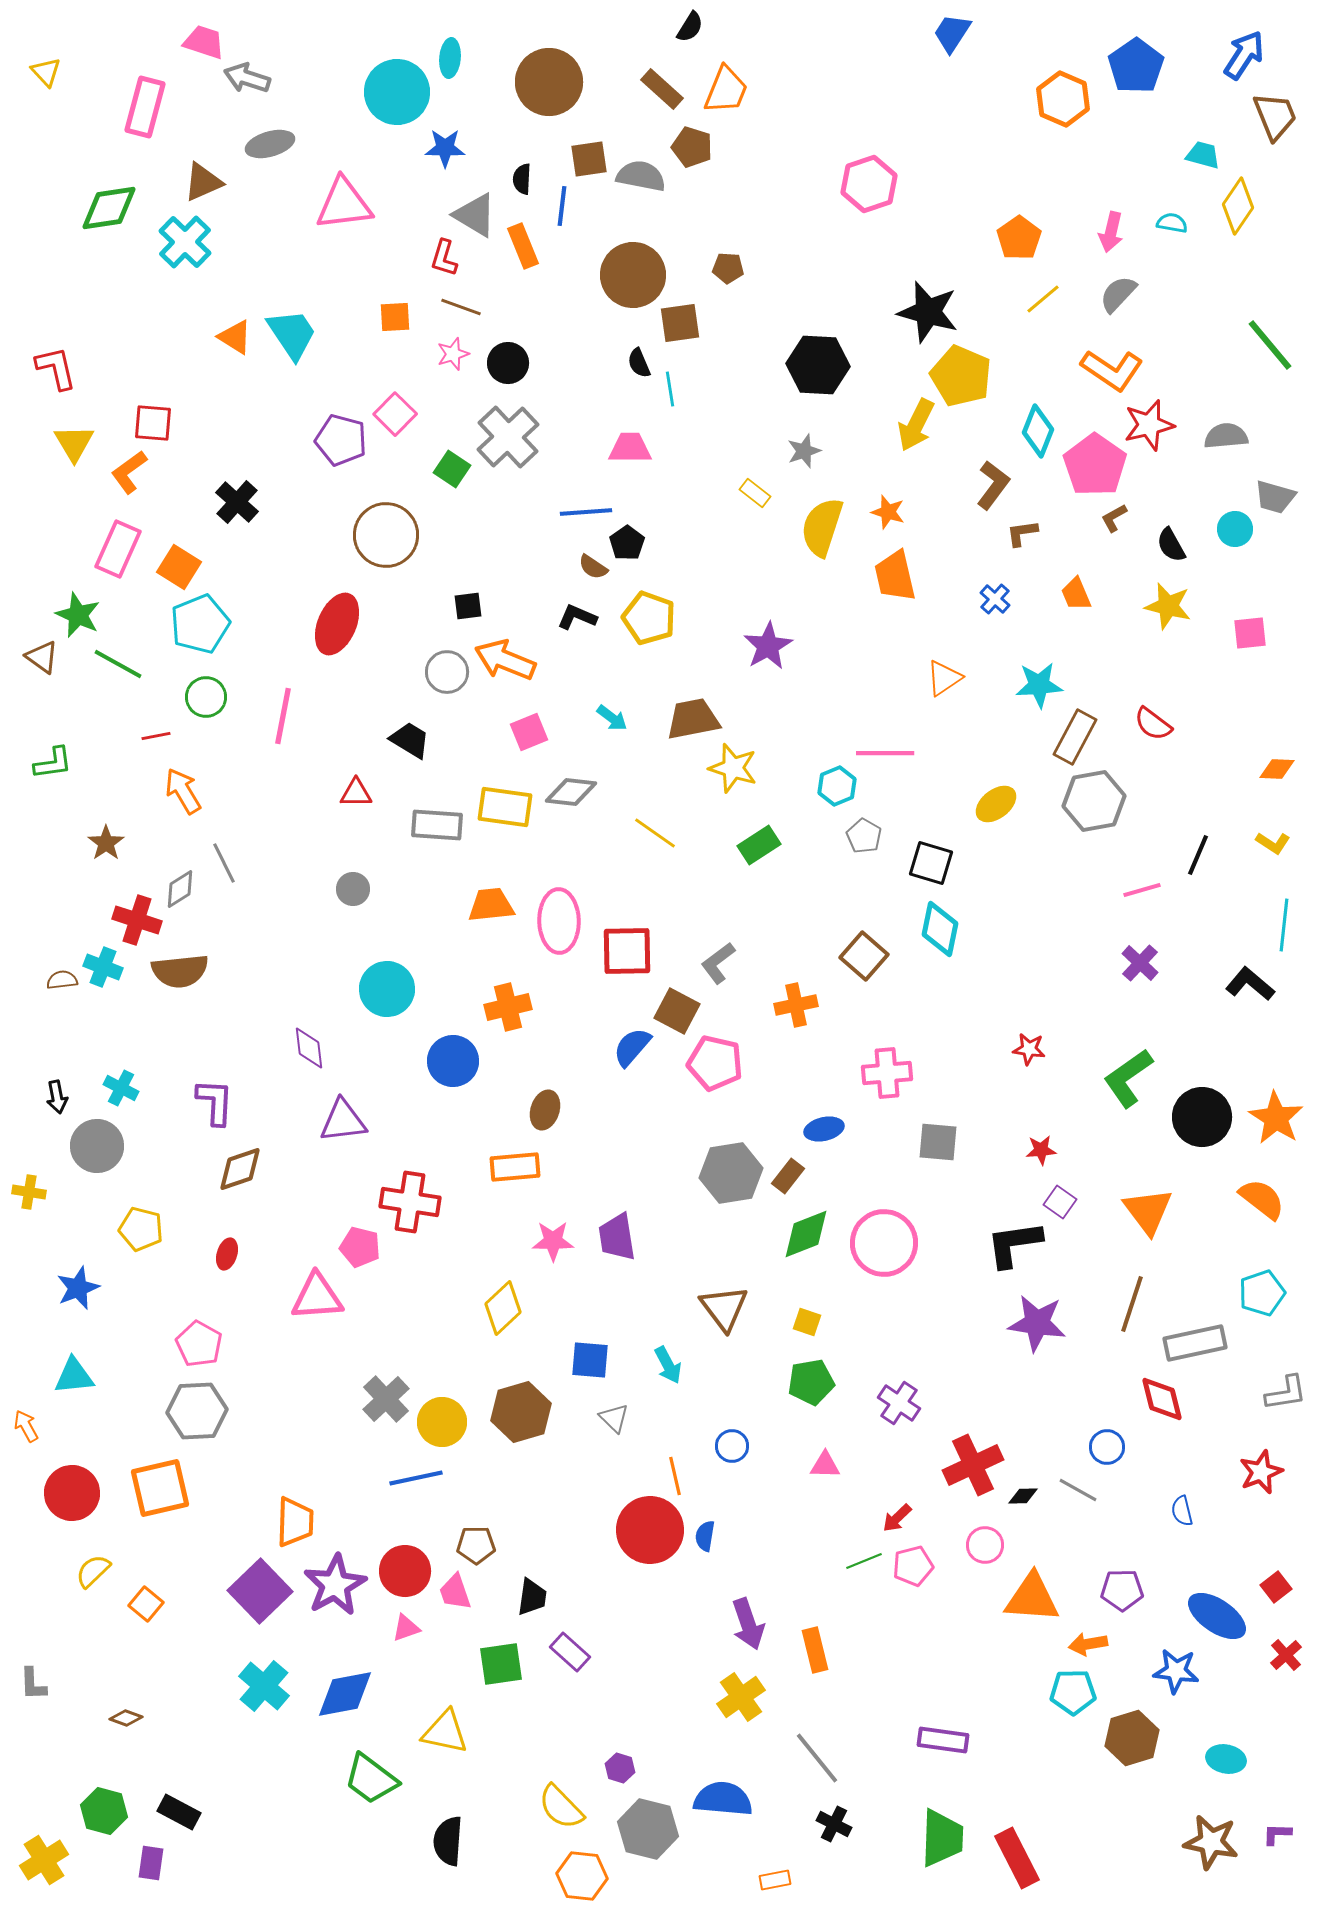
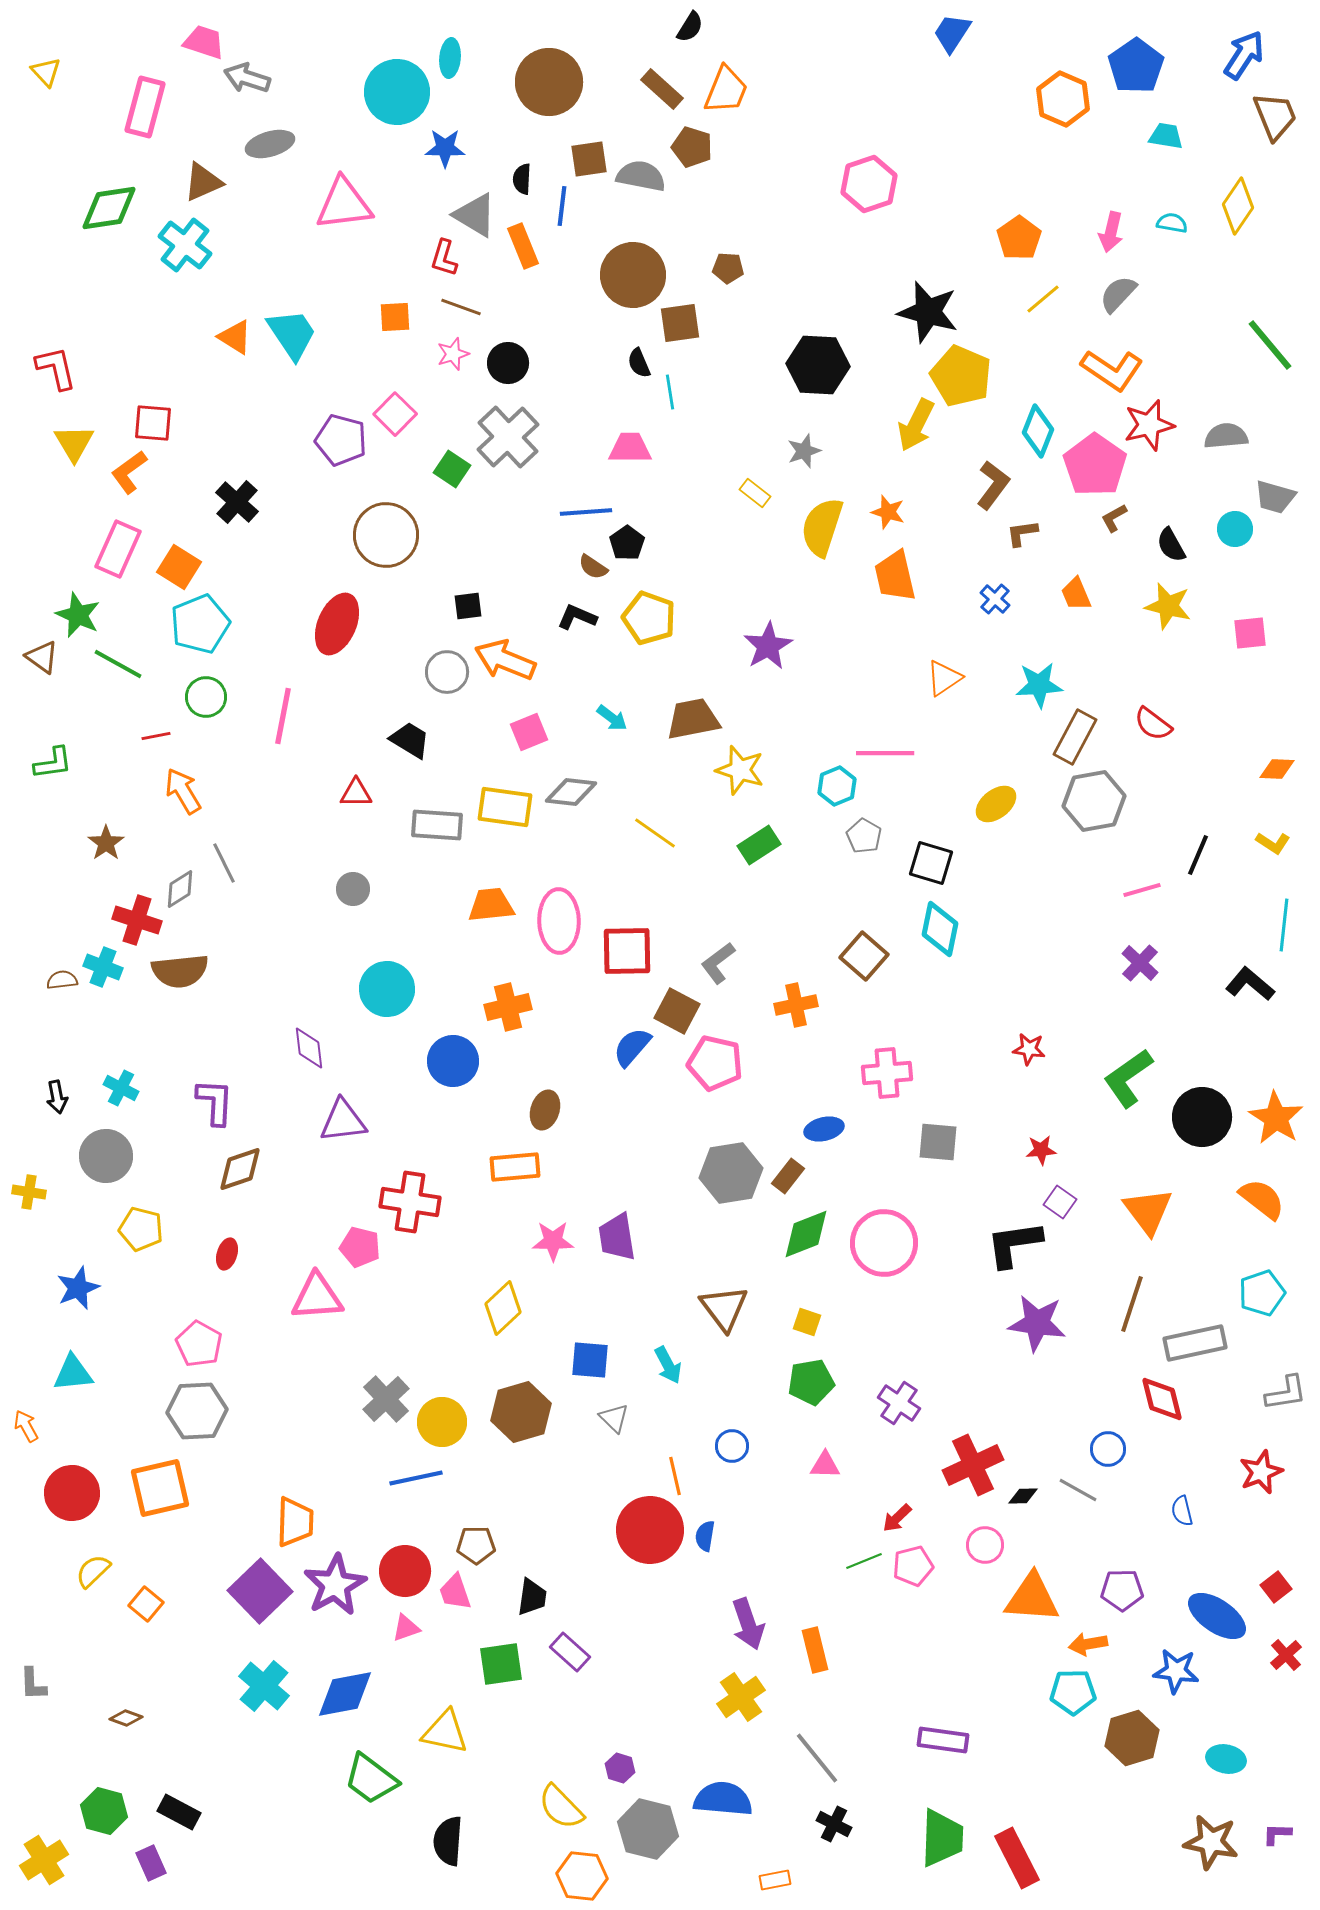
cyan trapezoid at (1203, 155): moved 37 px left, 19 px up; rotated 6 degrees counterclockwise
cyan cross at (185, 242): moved 3 px down; rotated 6 degrees counterclockwise
cyan line at (670, 389): moved 3 px down
yellow star at (733, 768): moved 7 px right, 2 px down
gray circle at (97, 1146): moved 9 px right, 10 px down
cyan triangle at (74, 1376): moved 1 px left, 3 px up
blue circle at (1107, 1447): moved 1 px right, 2 px down
purple rectangle at (151, 1863): rotated 32 degrees counterclockwise
